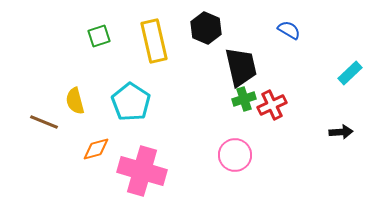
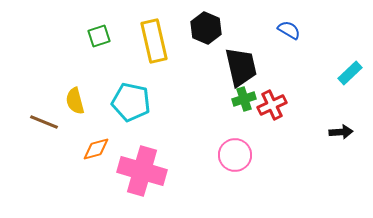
cyan pentagon: rotated 21 degrees counterclockwise
